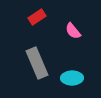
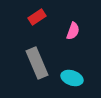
pink semicircle: rotated 120 degrees counterclockwise
cyan ellipse: rotated 20 degrees clockwise
